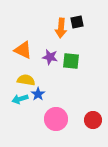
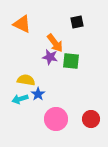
orange arrow: moved 6 px left, 15 px down; rotated 42 degrees counterclockwise
orange triangle: moved 1 px left, 26 px up
red circle: moved 2 px left, 1 px up
